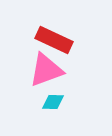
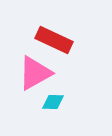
pink triangle: moved 11 px left, 3 px down; rotated 9 degrees counterclockwise
